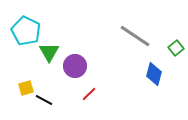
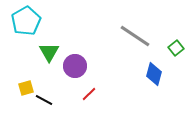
cyan pentagon: moved 10 px up; rotated 16 degrees clockwise
